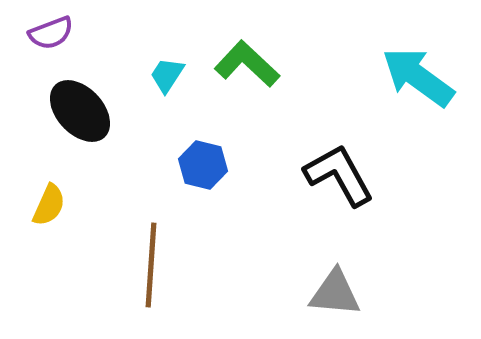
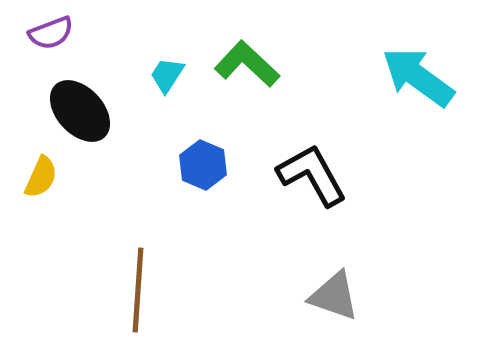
blue hexagon: rotated 9 degrees clockwise
black L-shape: moved 27 px left
yellow semicircle: moved 8 px left, 28 px up
brown line: moved 13 px left, 25 px down
gray triangle: moved 1 px left, 3 px down; rotated 14 degrees clockwise
